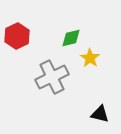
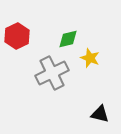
green diamond: moved 3 px left, 1 px down
yellow star: rotated 12 degrees counterclockwise
gray cross: moved 4 px up
